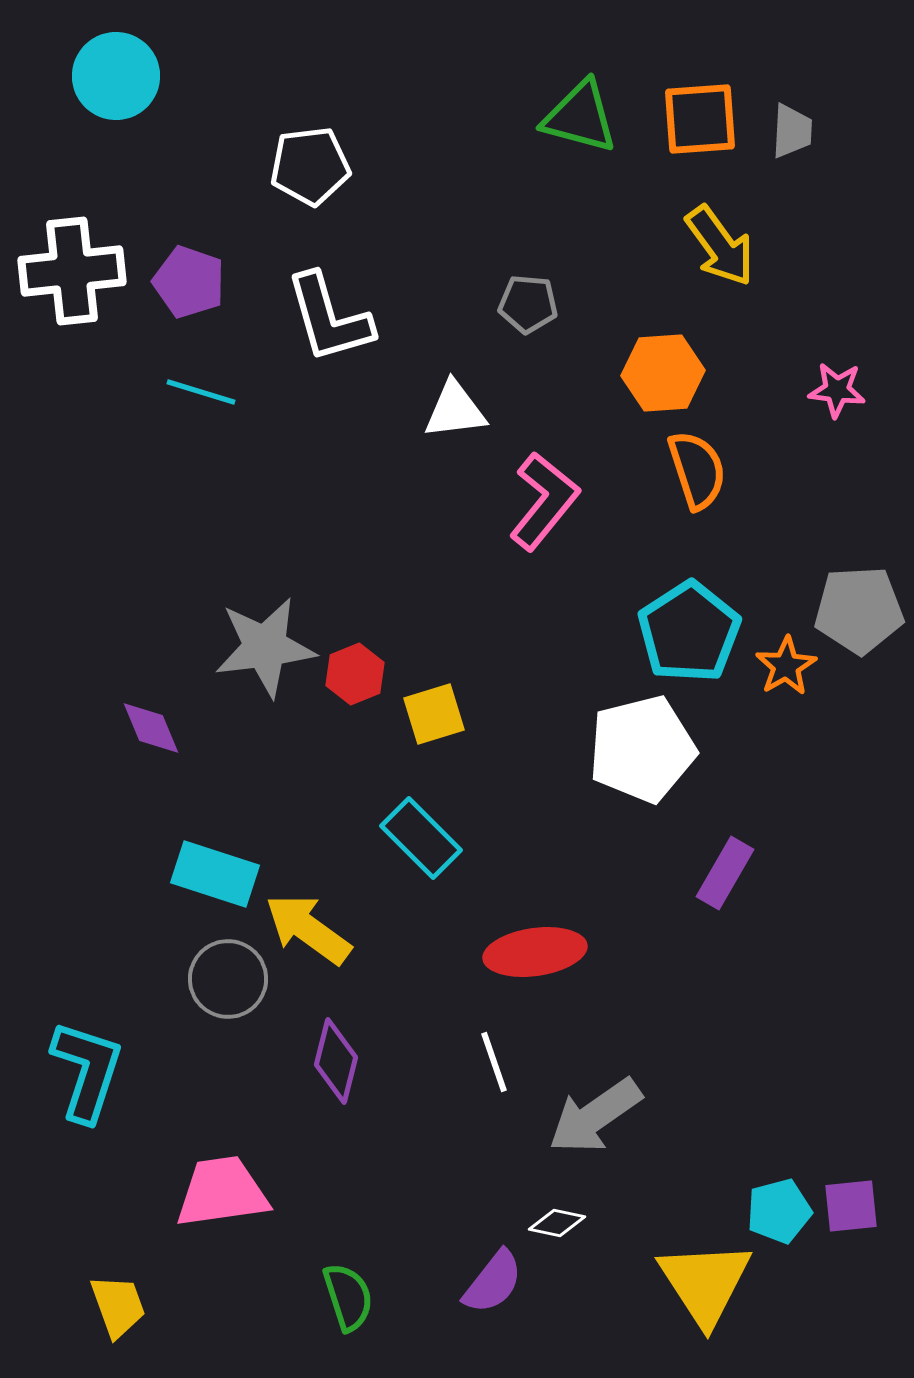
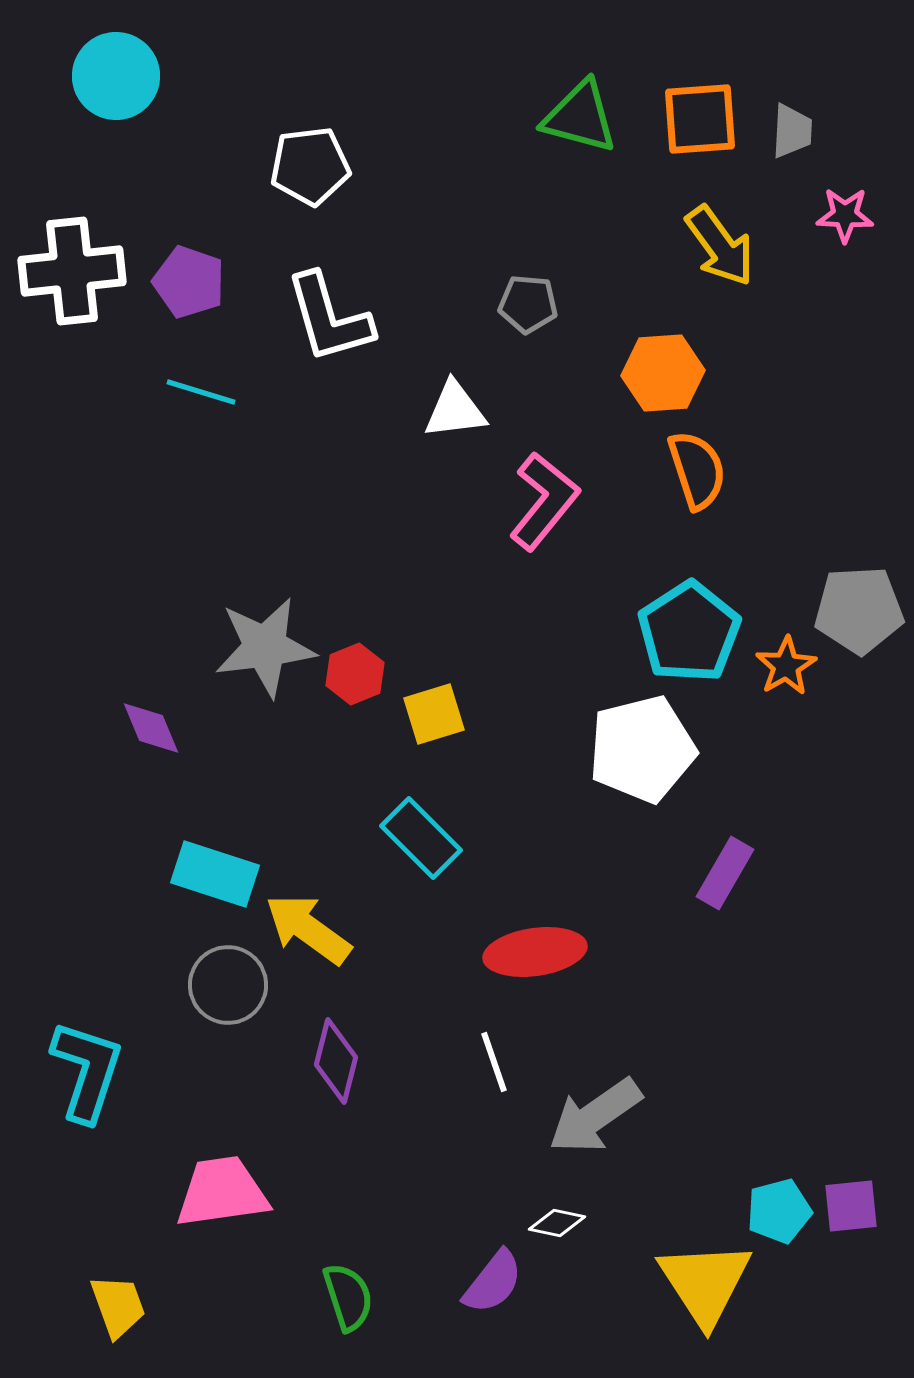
pink star at (837, 390): moved 8 px right, 175 px up; rotated 4 degrees counterclockwise
gray circle at (228, 979): moved 6 px down
